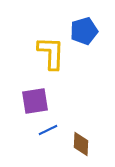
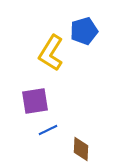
yellow L-shape: rotated 150 degrees counterclockwise
brown diamond: moved 5 px down
